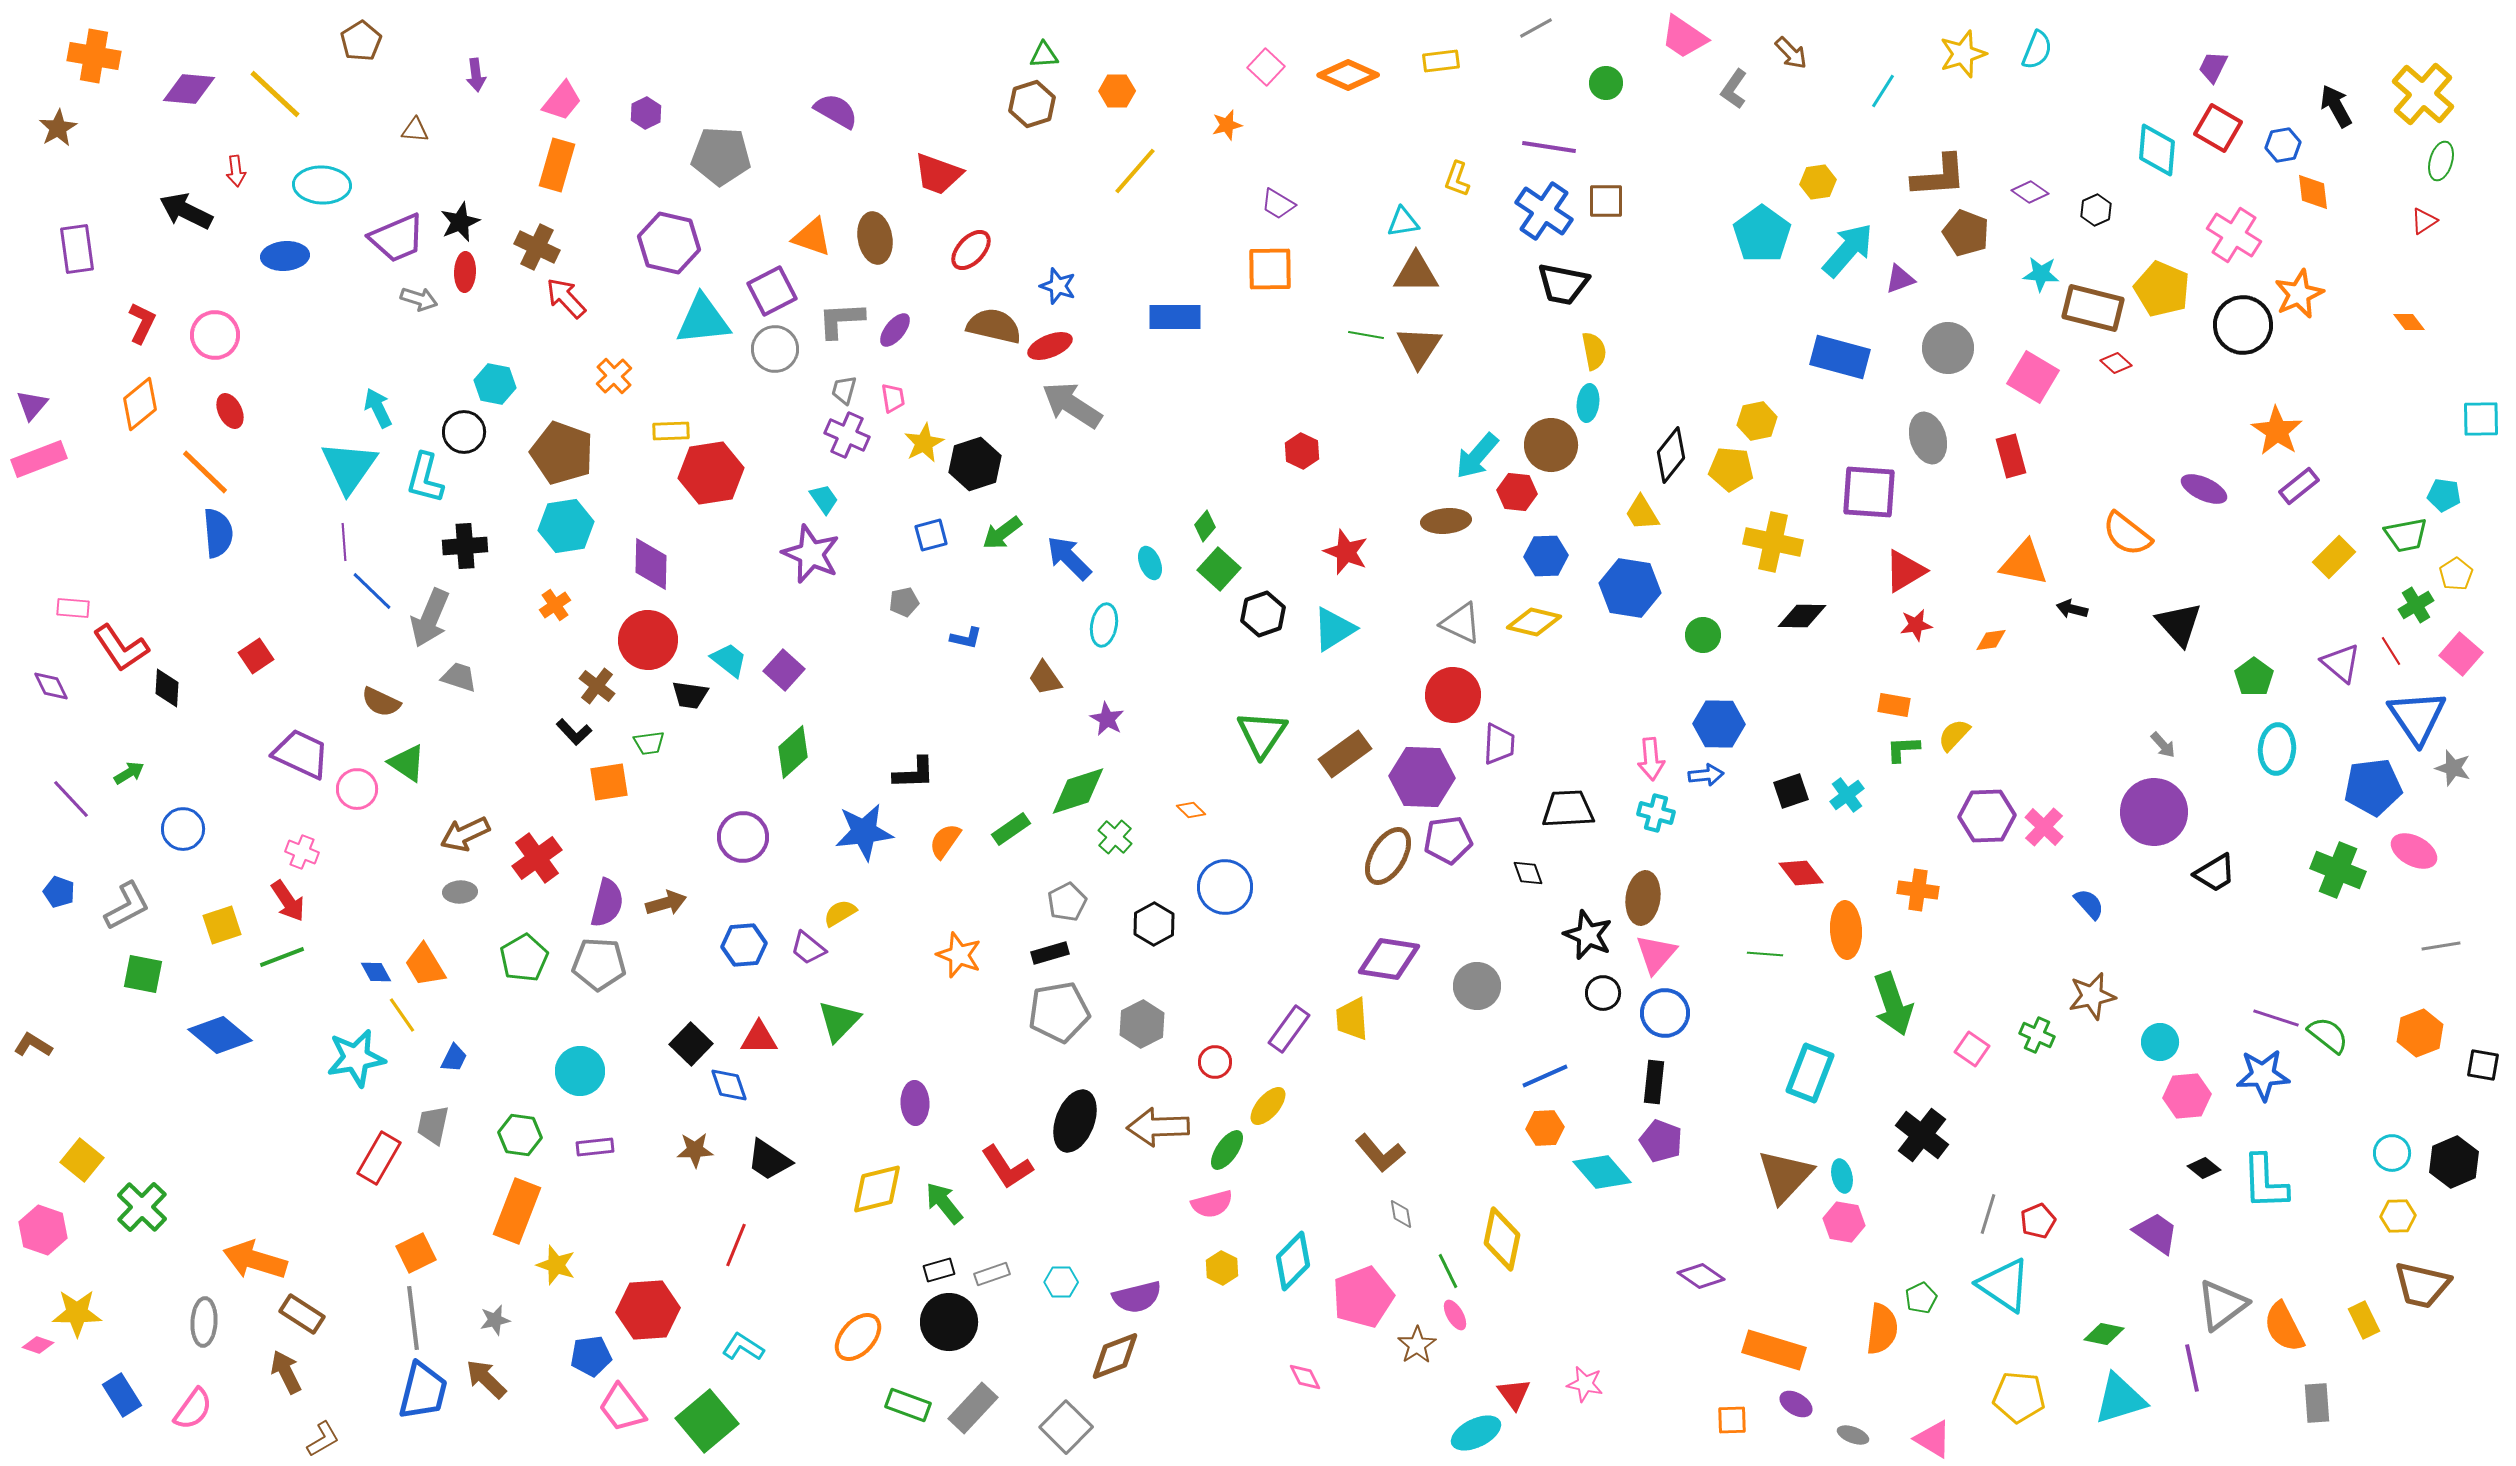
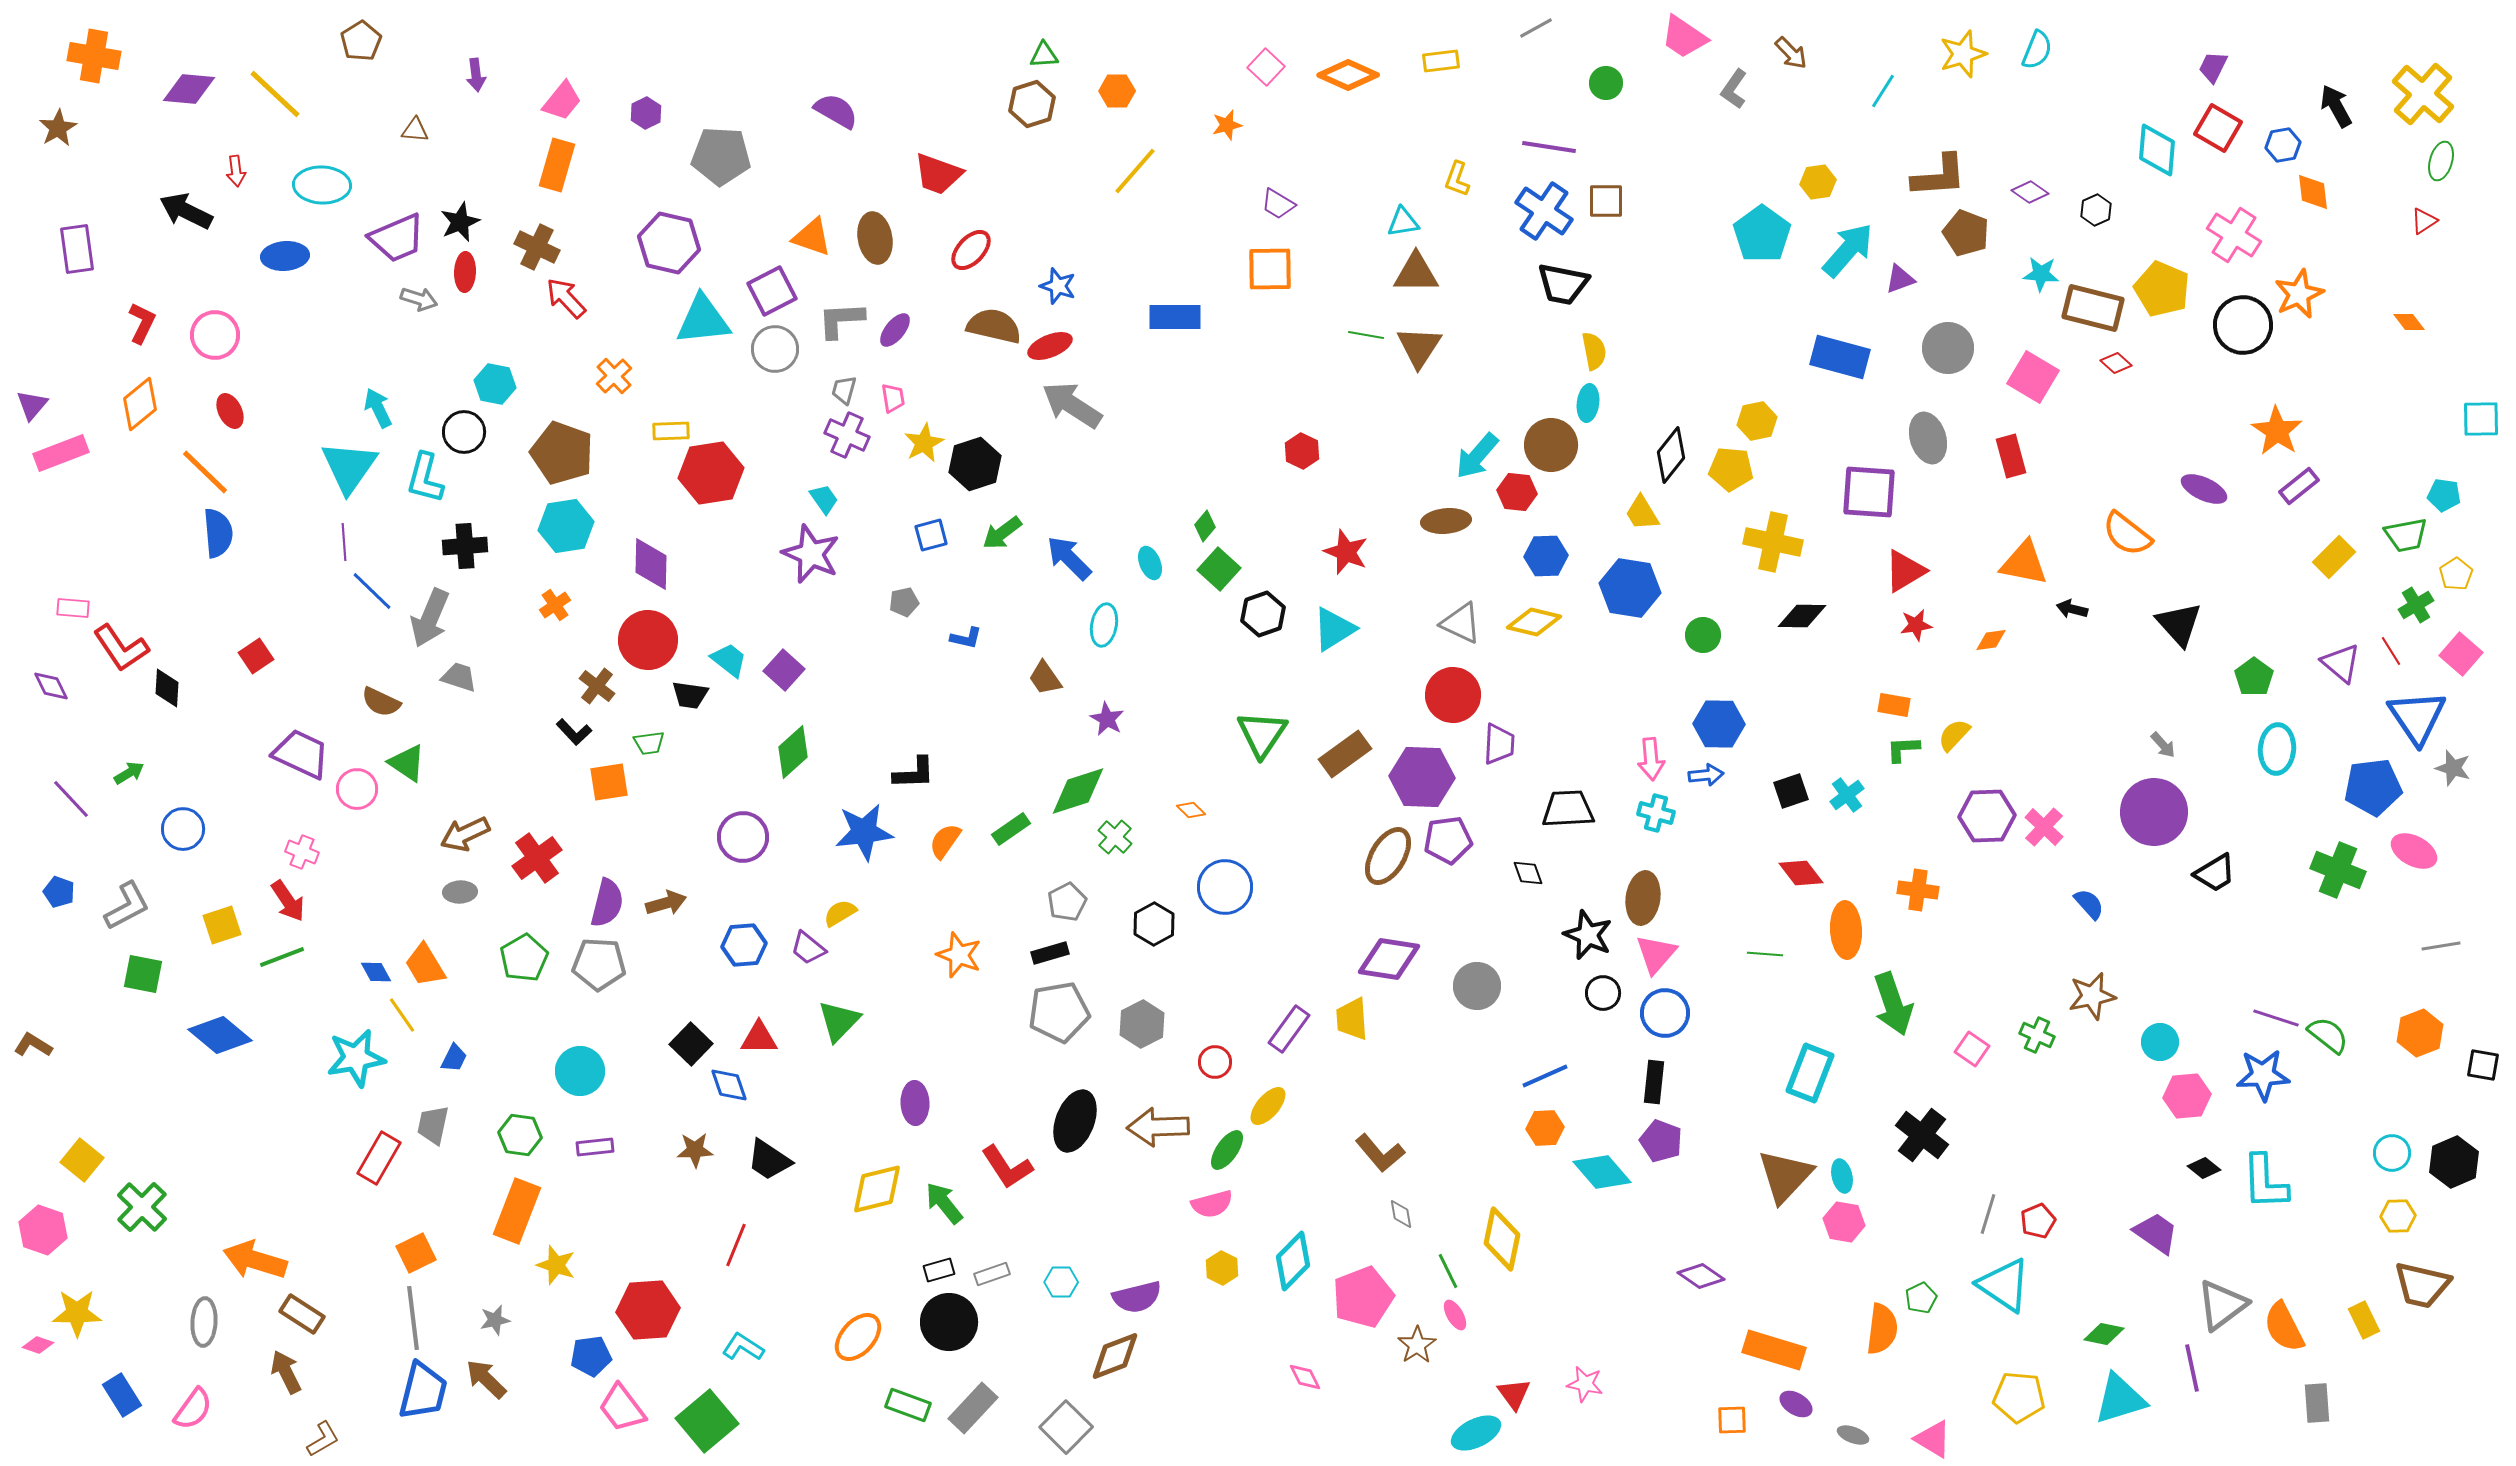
pink rectangle at (39, 459): moved 22 px right, 6 px up
